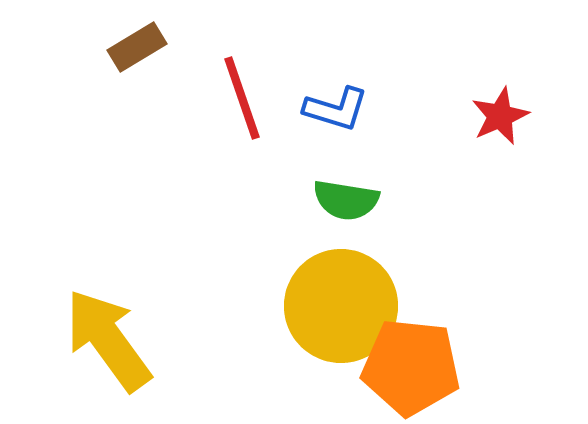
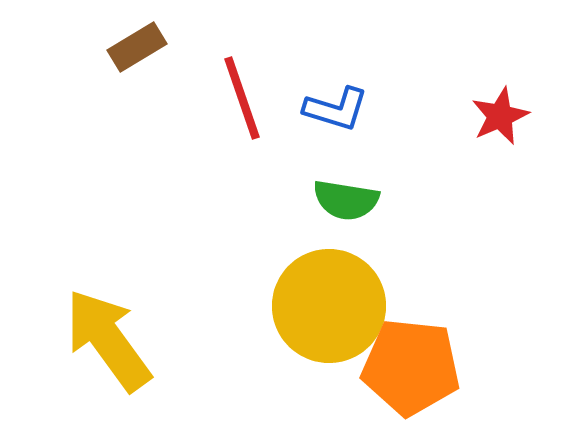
yellow circle: moved 12 px left
